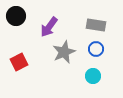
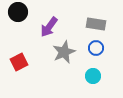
black circle: moved 2 px right, 4 px up
gray rectangle: moved 1 px up
blue circle: moved 1 px up
